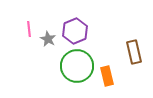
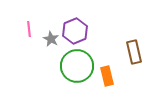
gray star: moved 3 px right
